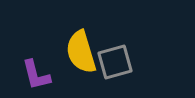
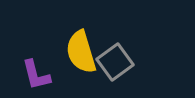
gray square: rotated 21 degrees counterclockwise
